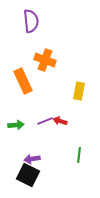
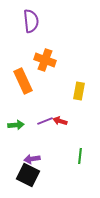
green line: moved 1 px right, 1 px down
